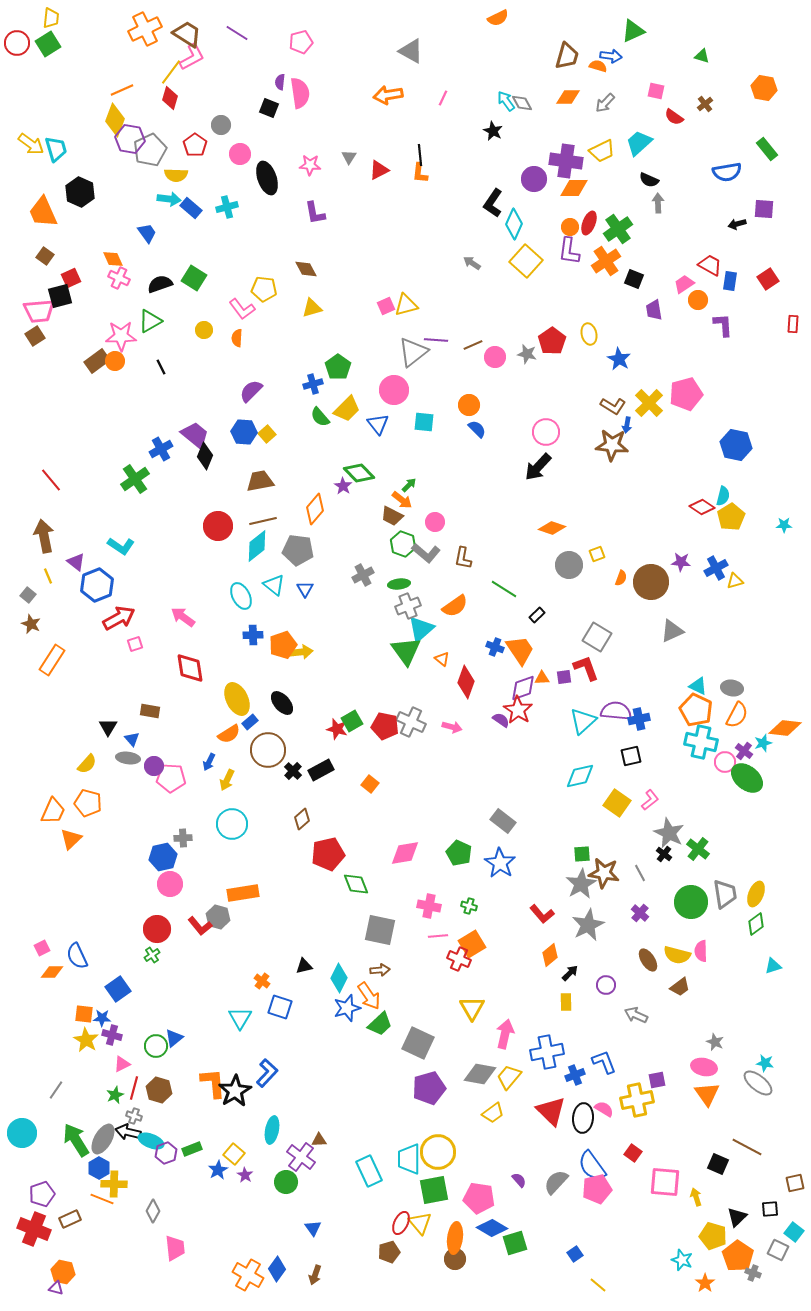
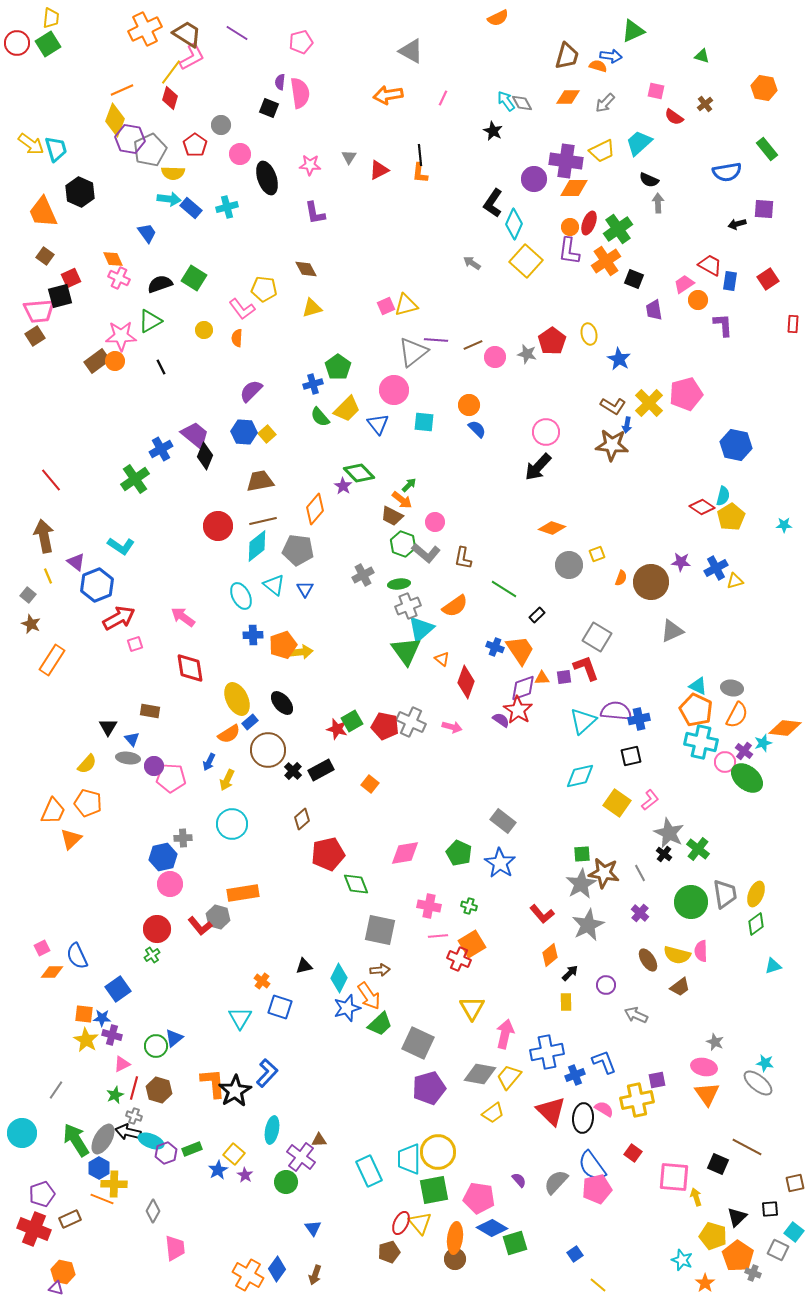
yellow semicircle at (176, 175): moved 3 px left, 2 px up
pink square at (665, 1182): moved 9 px right, 5 px up
